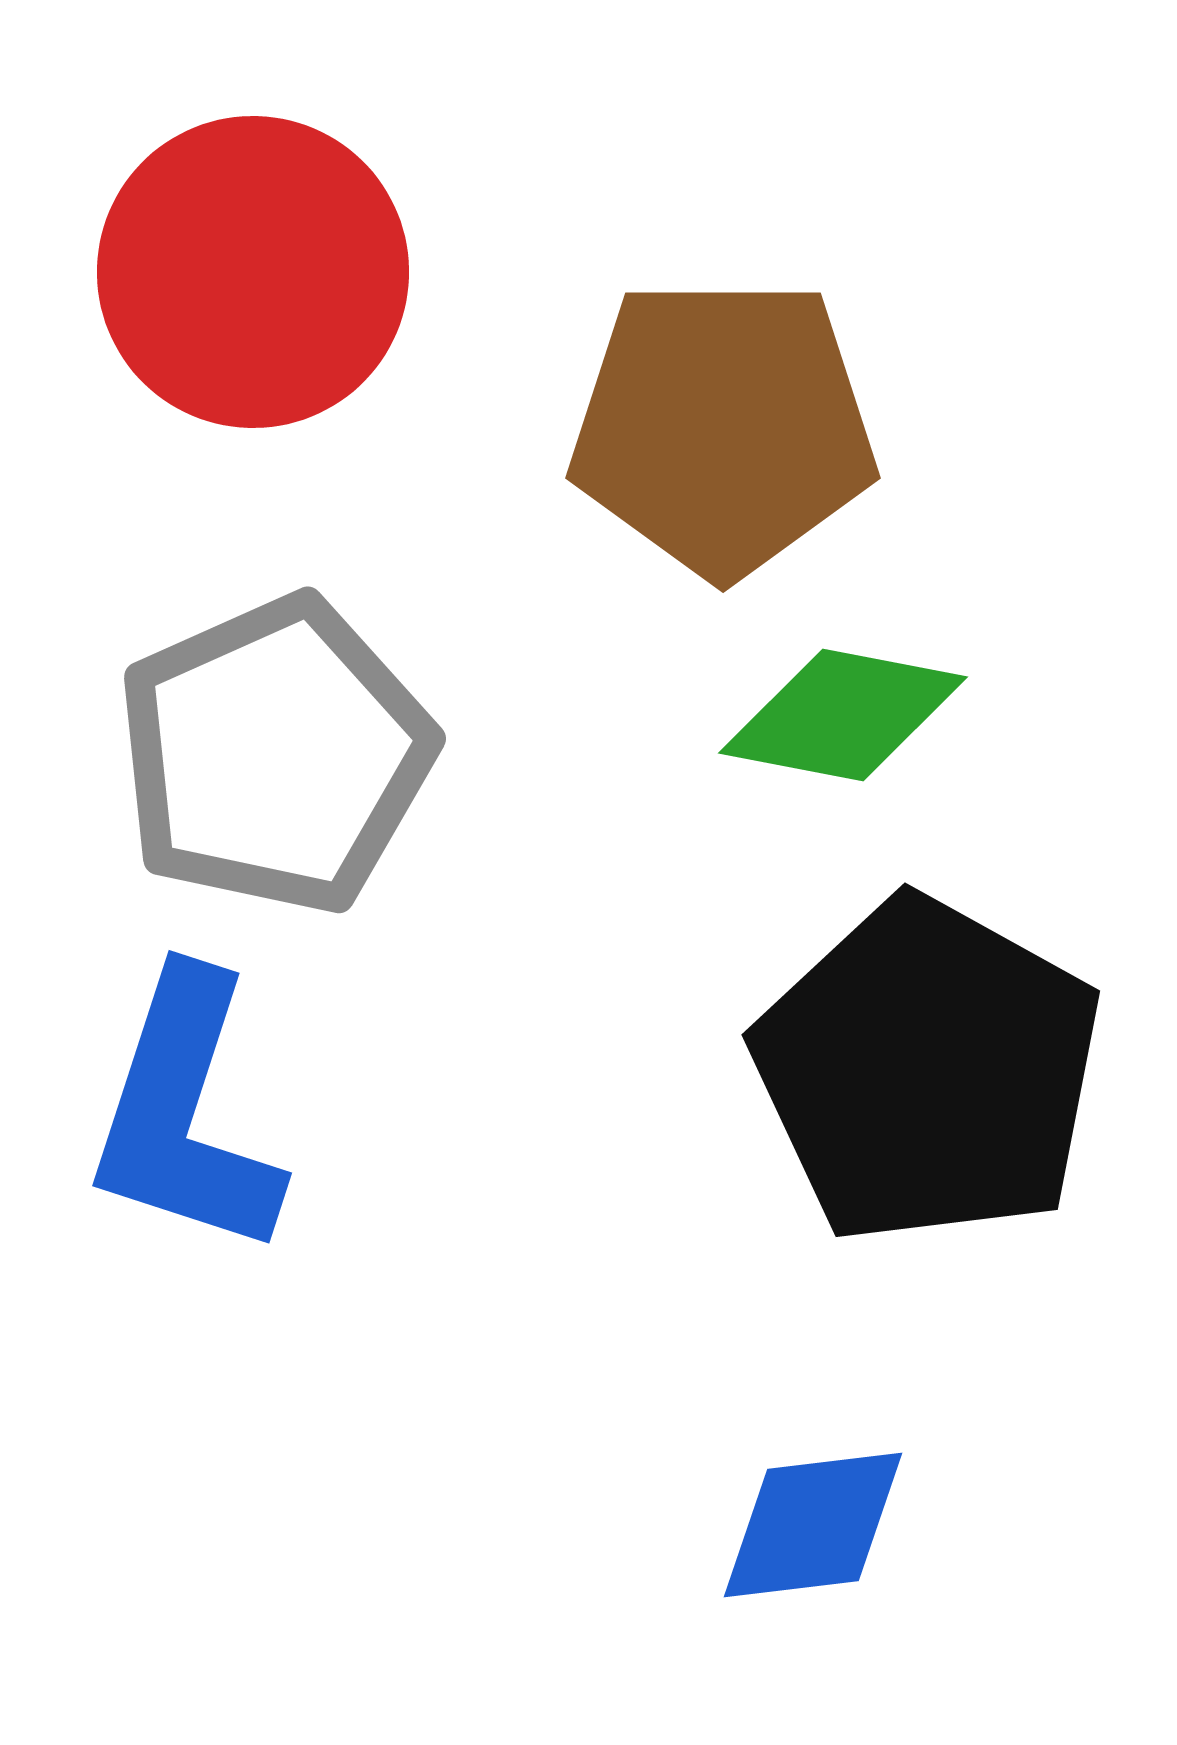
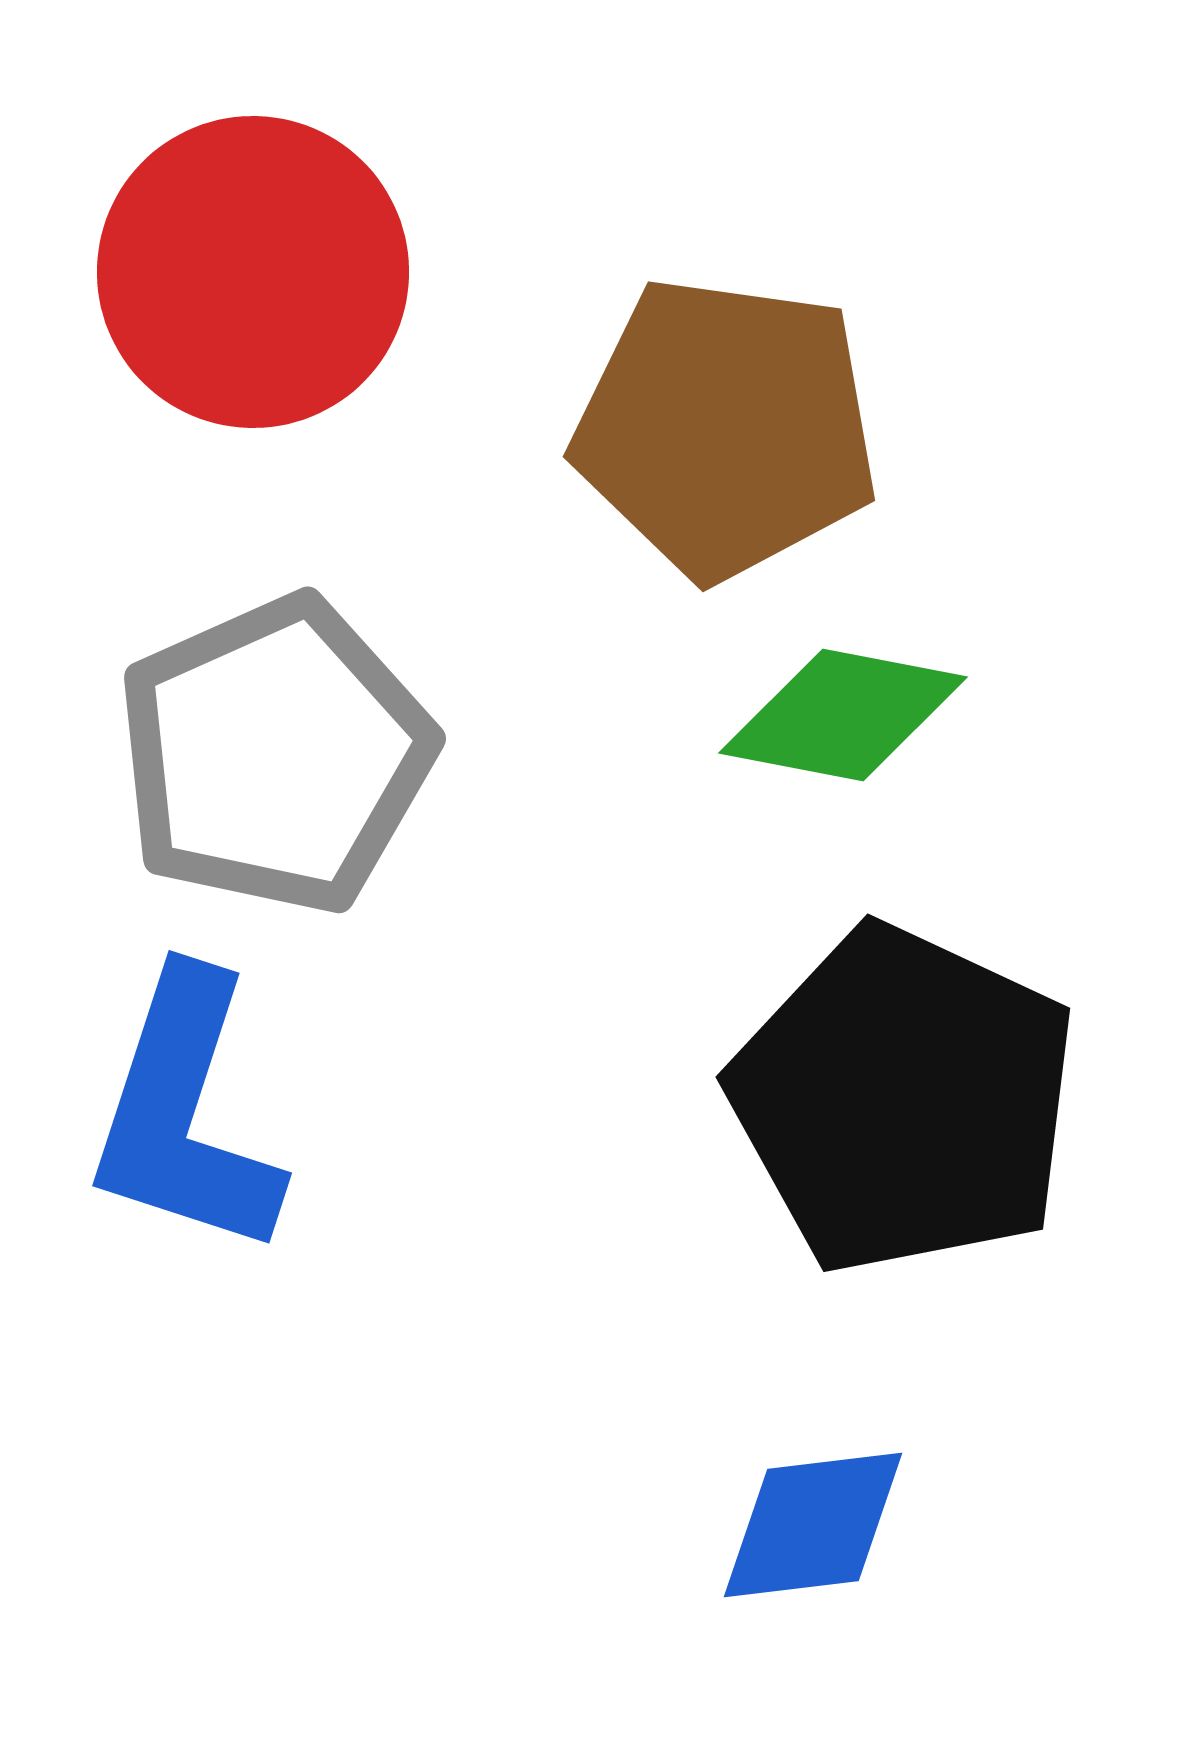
brown pentagon: moved 3 px right, 1 px down; rotated 8 degrees clockwise
black pentagon: moved 24 px left, 29 px down; rotated 4 degrees counterclockwise
